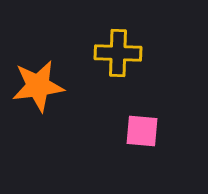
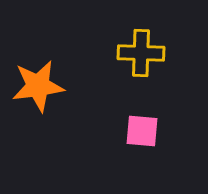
yellow cross: moved 23 px right
